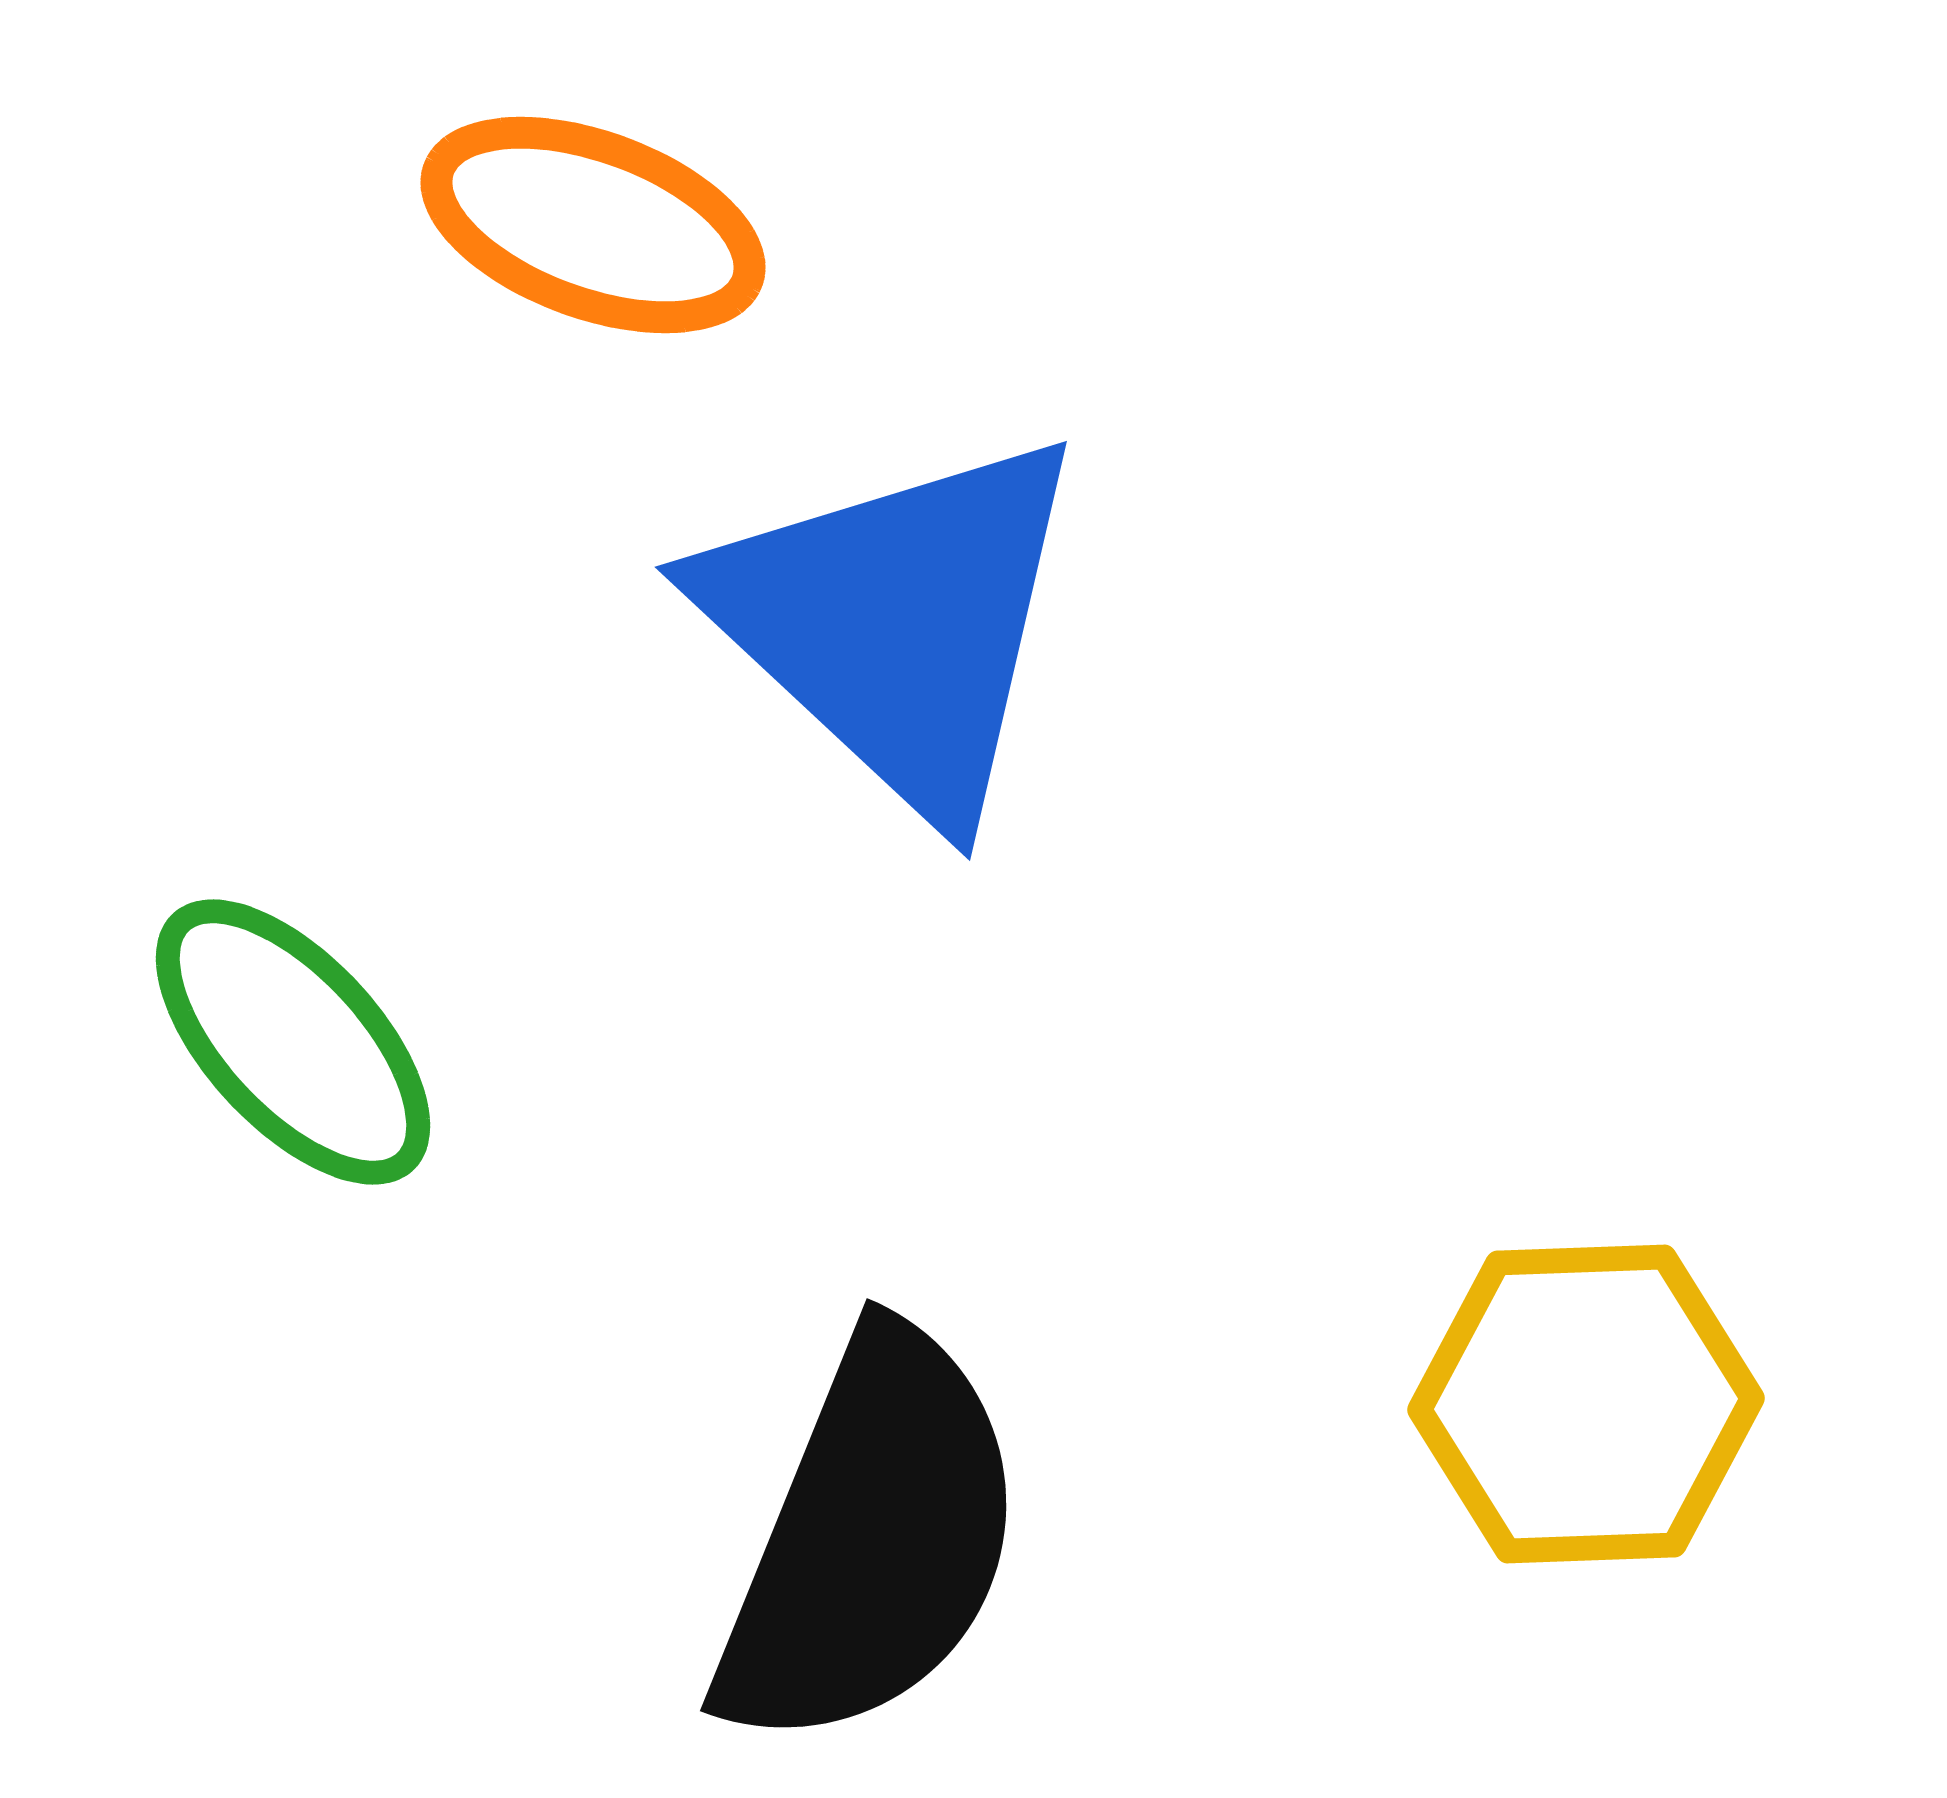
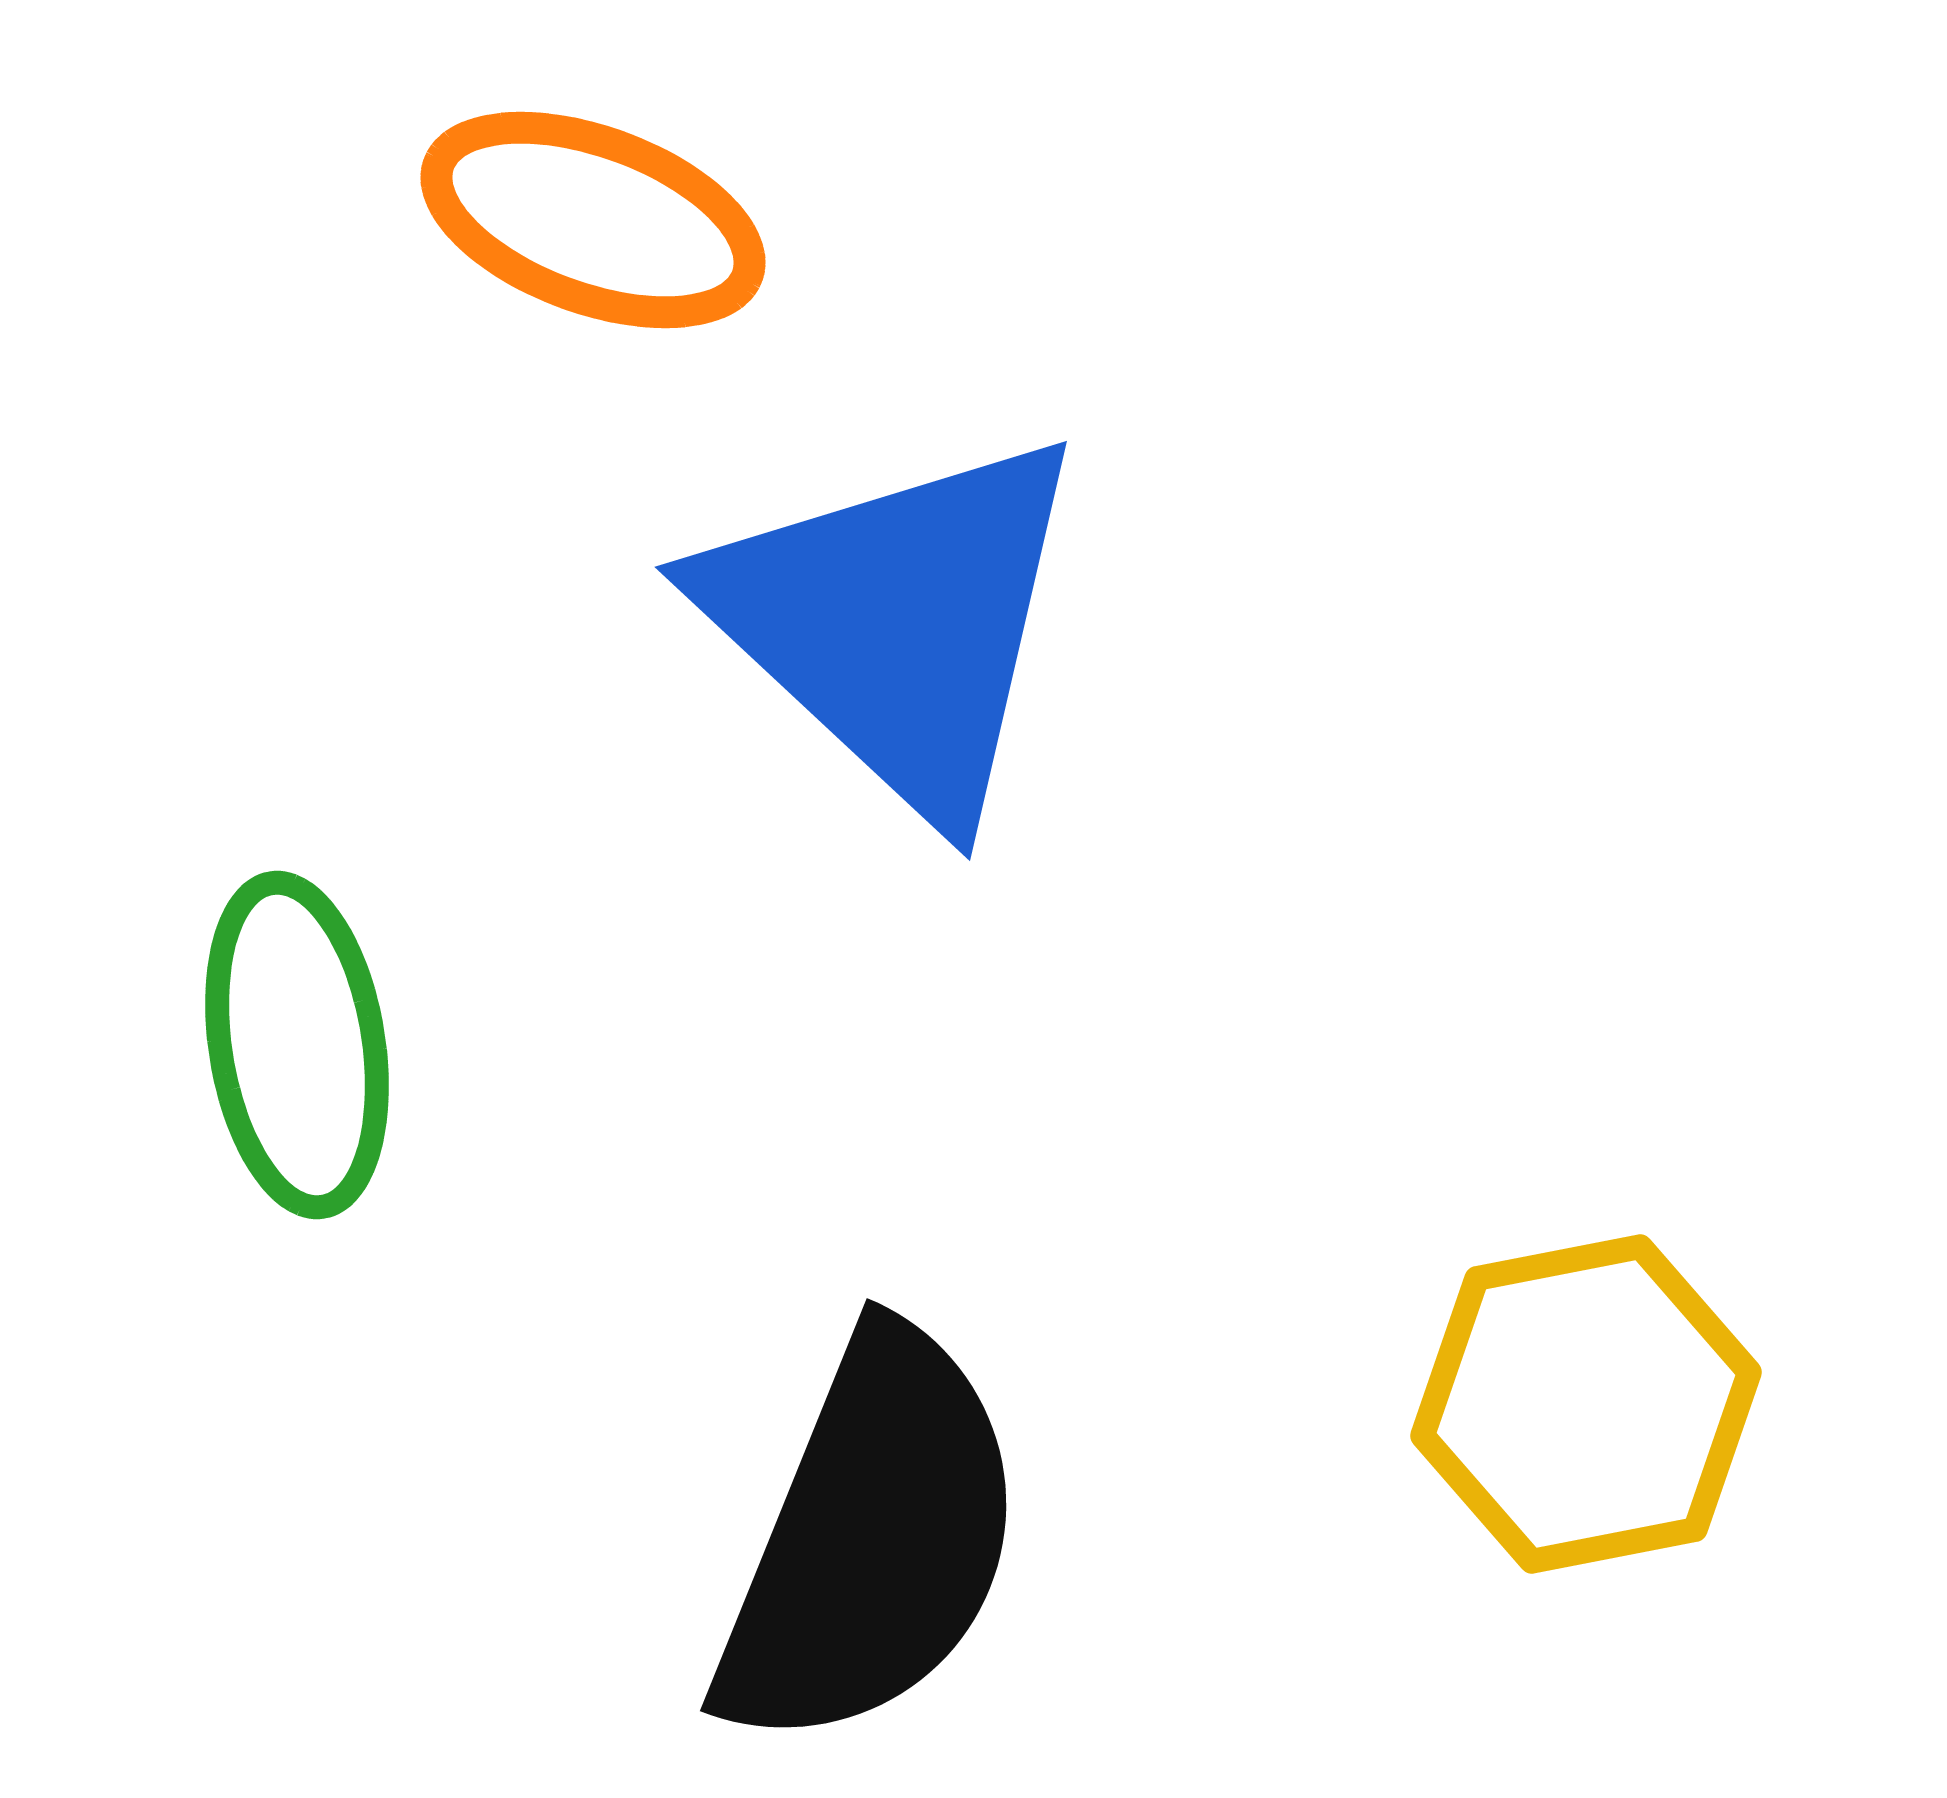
orange ellipse: moved 5 px up
green ellipse: moved 4 px right, 3 px down; rotated 34 degrees clockwise
yellow hexagon: rotated 9 degrees counterclockwise
